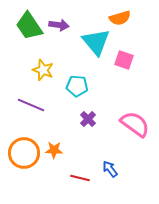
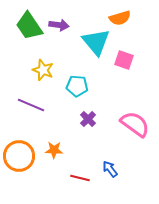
orange circle: moved 5 px left, 3 px down
